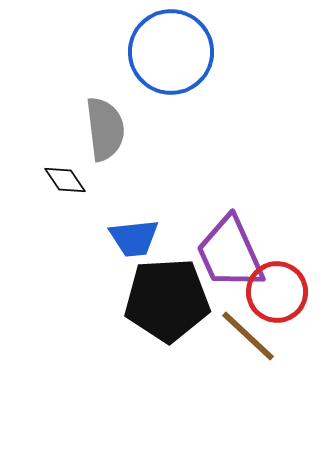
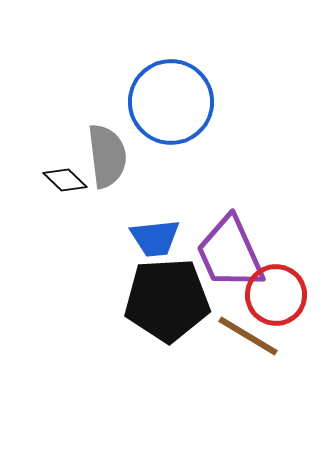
blue circle: moved 50 px down
gray semicircle: moved 2 px right, 27 px down
black diamond: rotated 12 degrees counterclockwise
blue trapezoid: moved 21 px right
red circle: moved 1 px left, 3 px down
brown line: rotated 12 degrees counterclockwise
